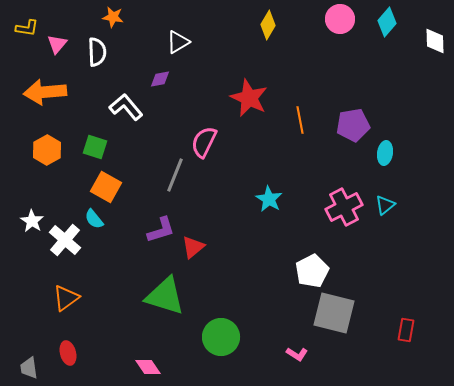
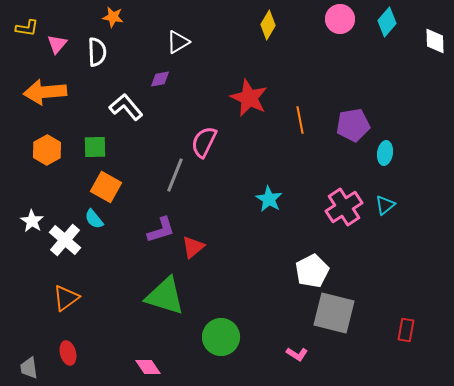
green square: rotated 20 degrees counterclockwise
pink cross: rotated 6 degrees counterclockwise
